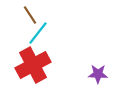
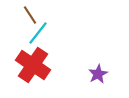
red cross: rotated 28 degrees counterclockwise
purple star: rotated 30 degrees counterclockwise
